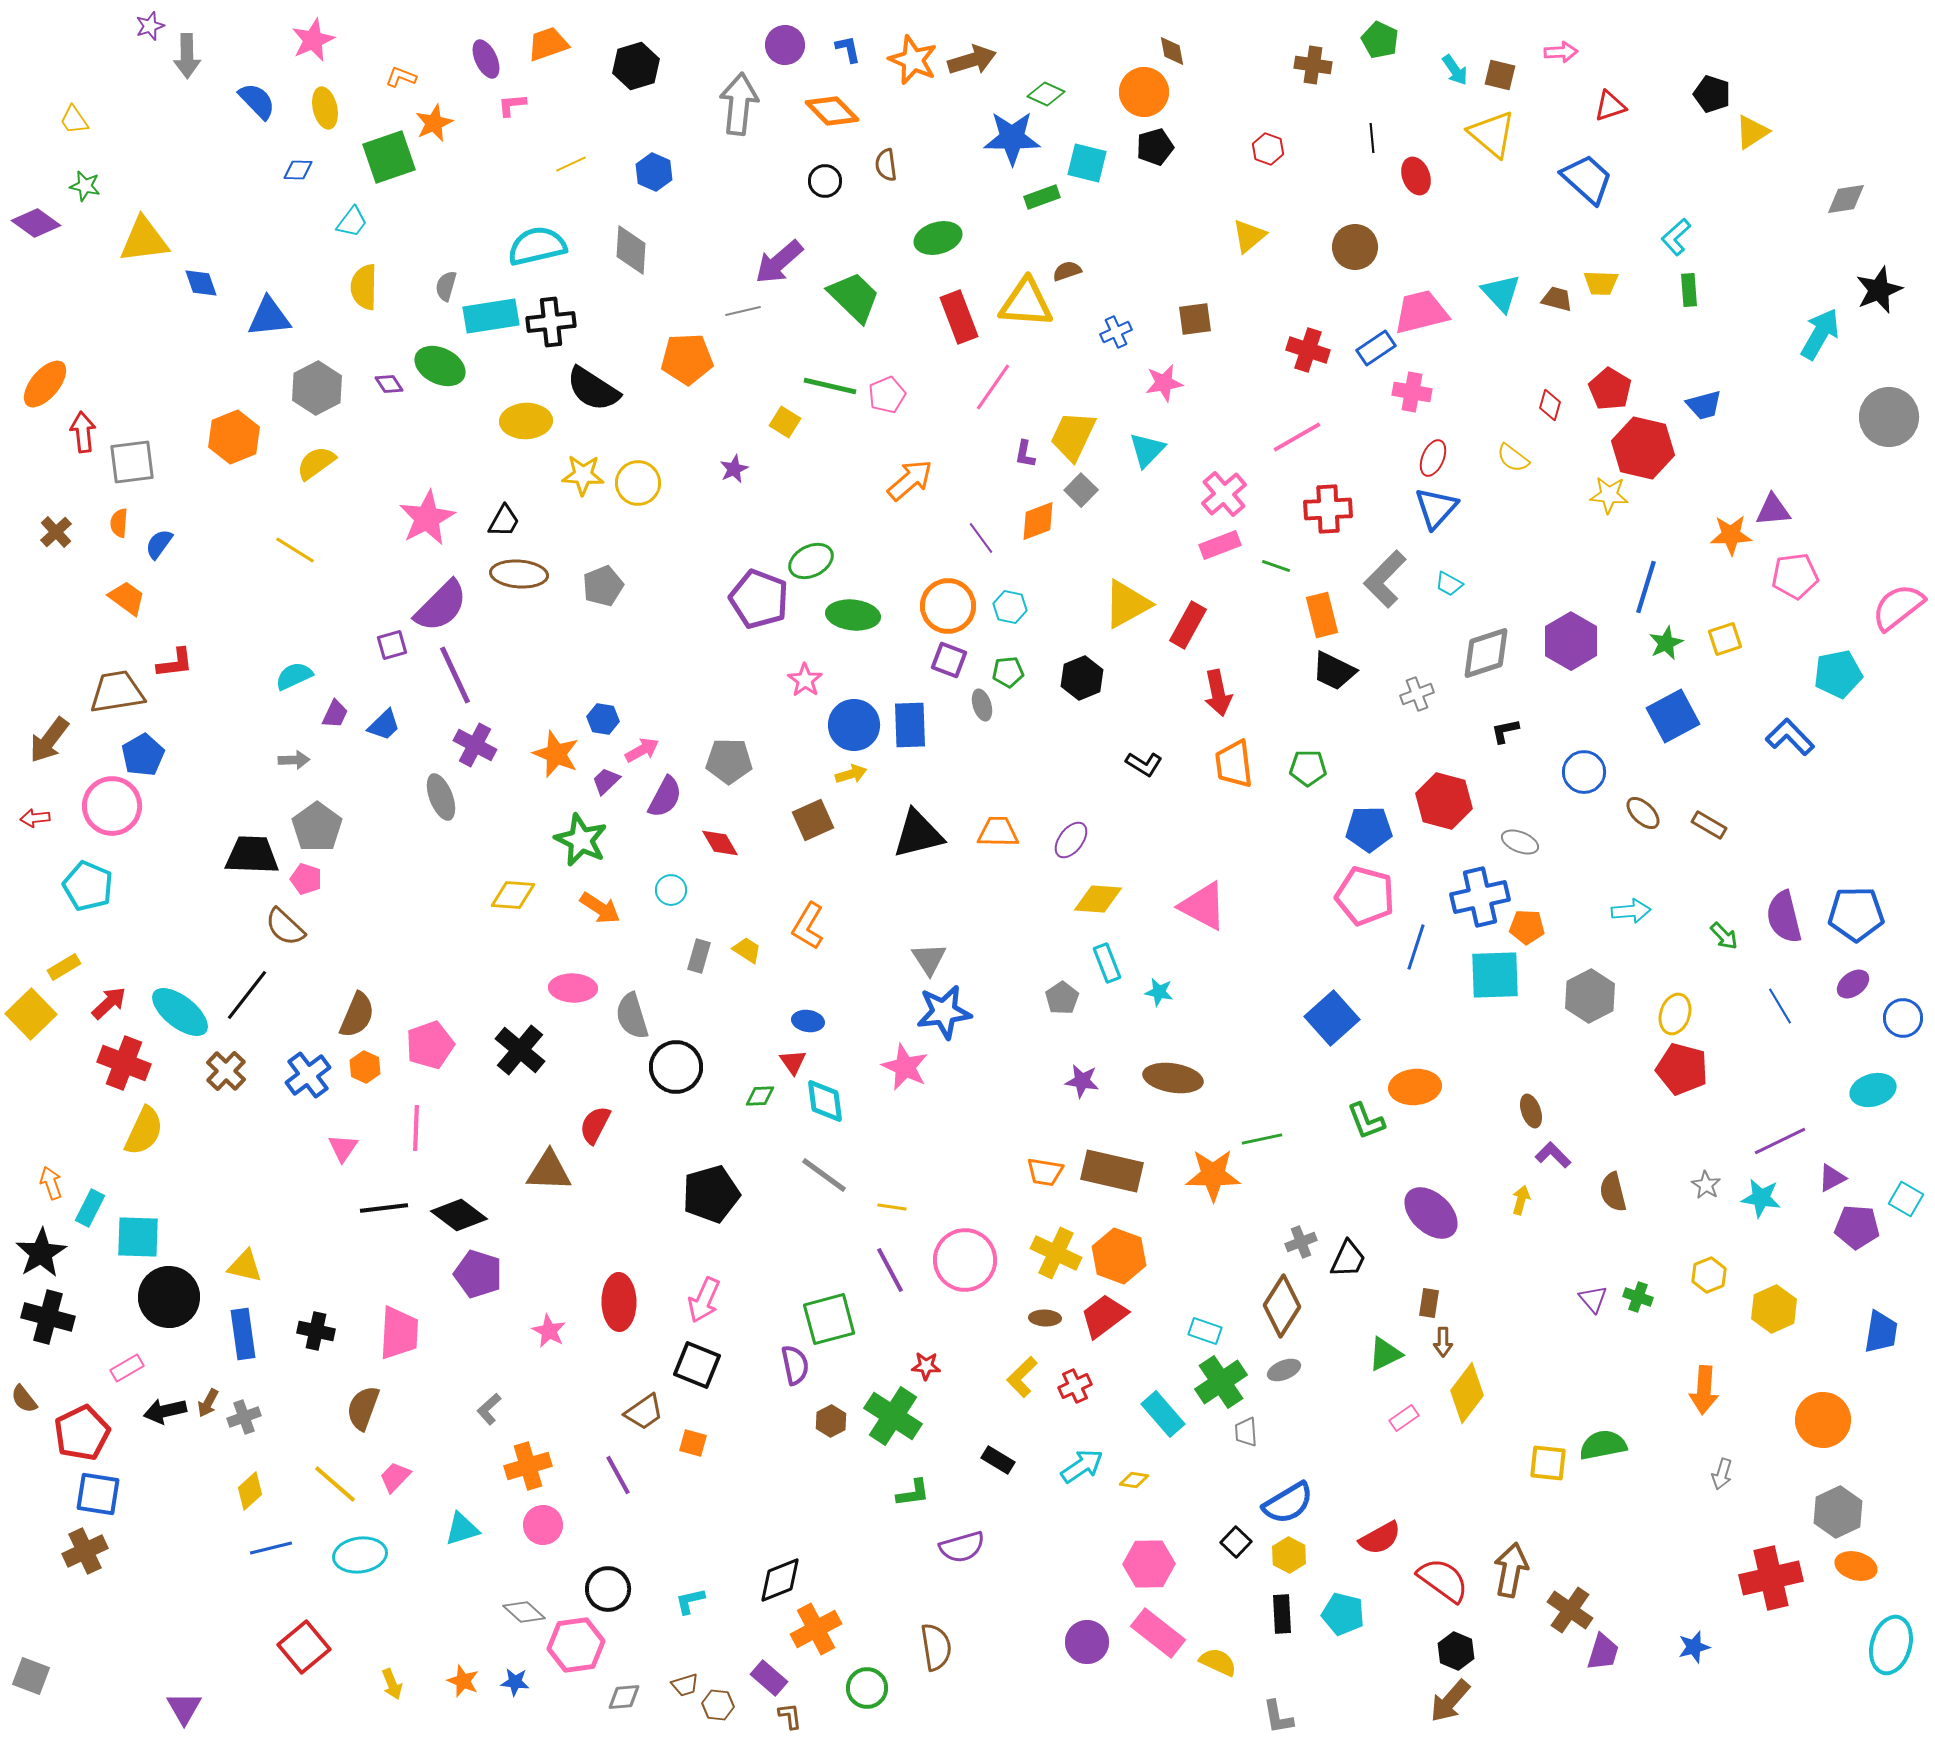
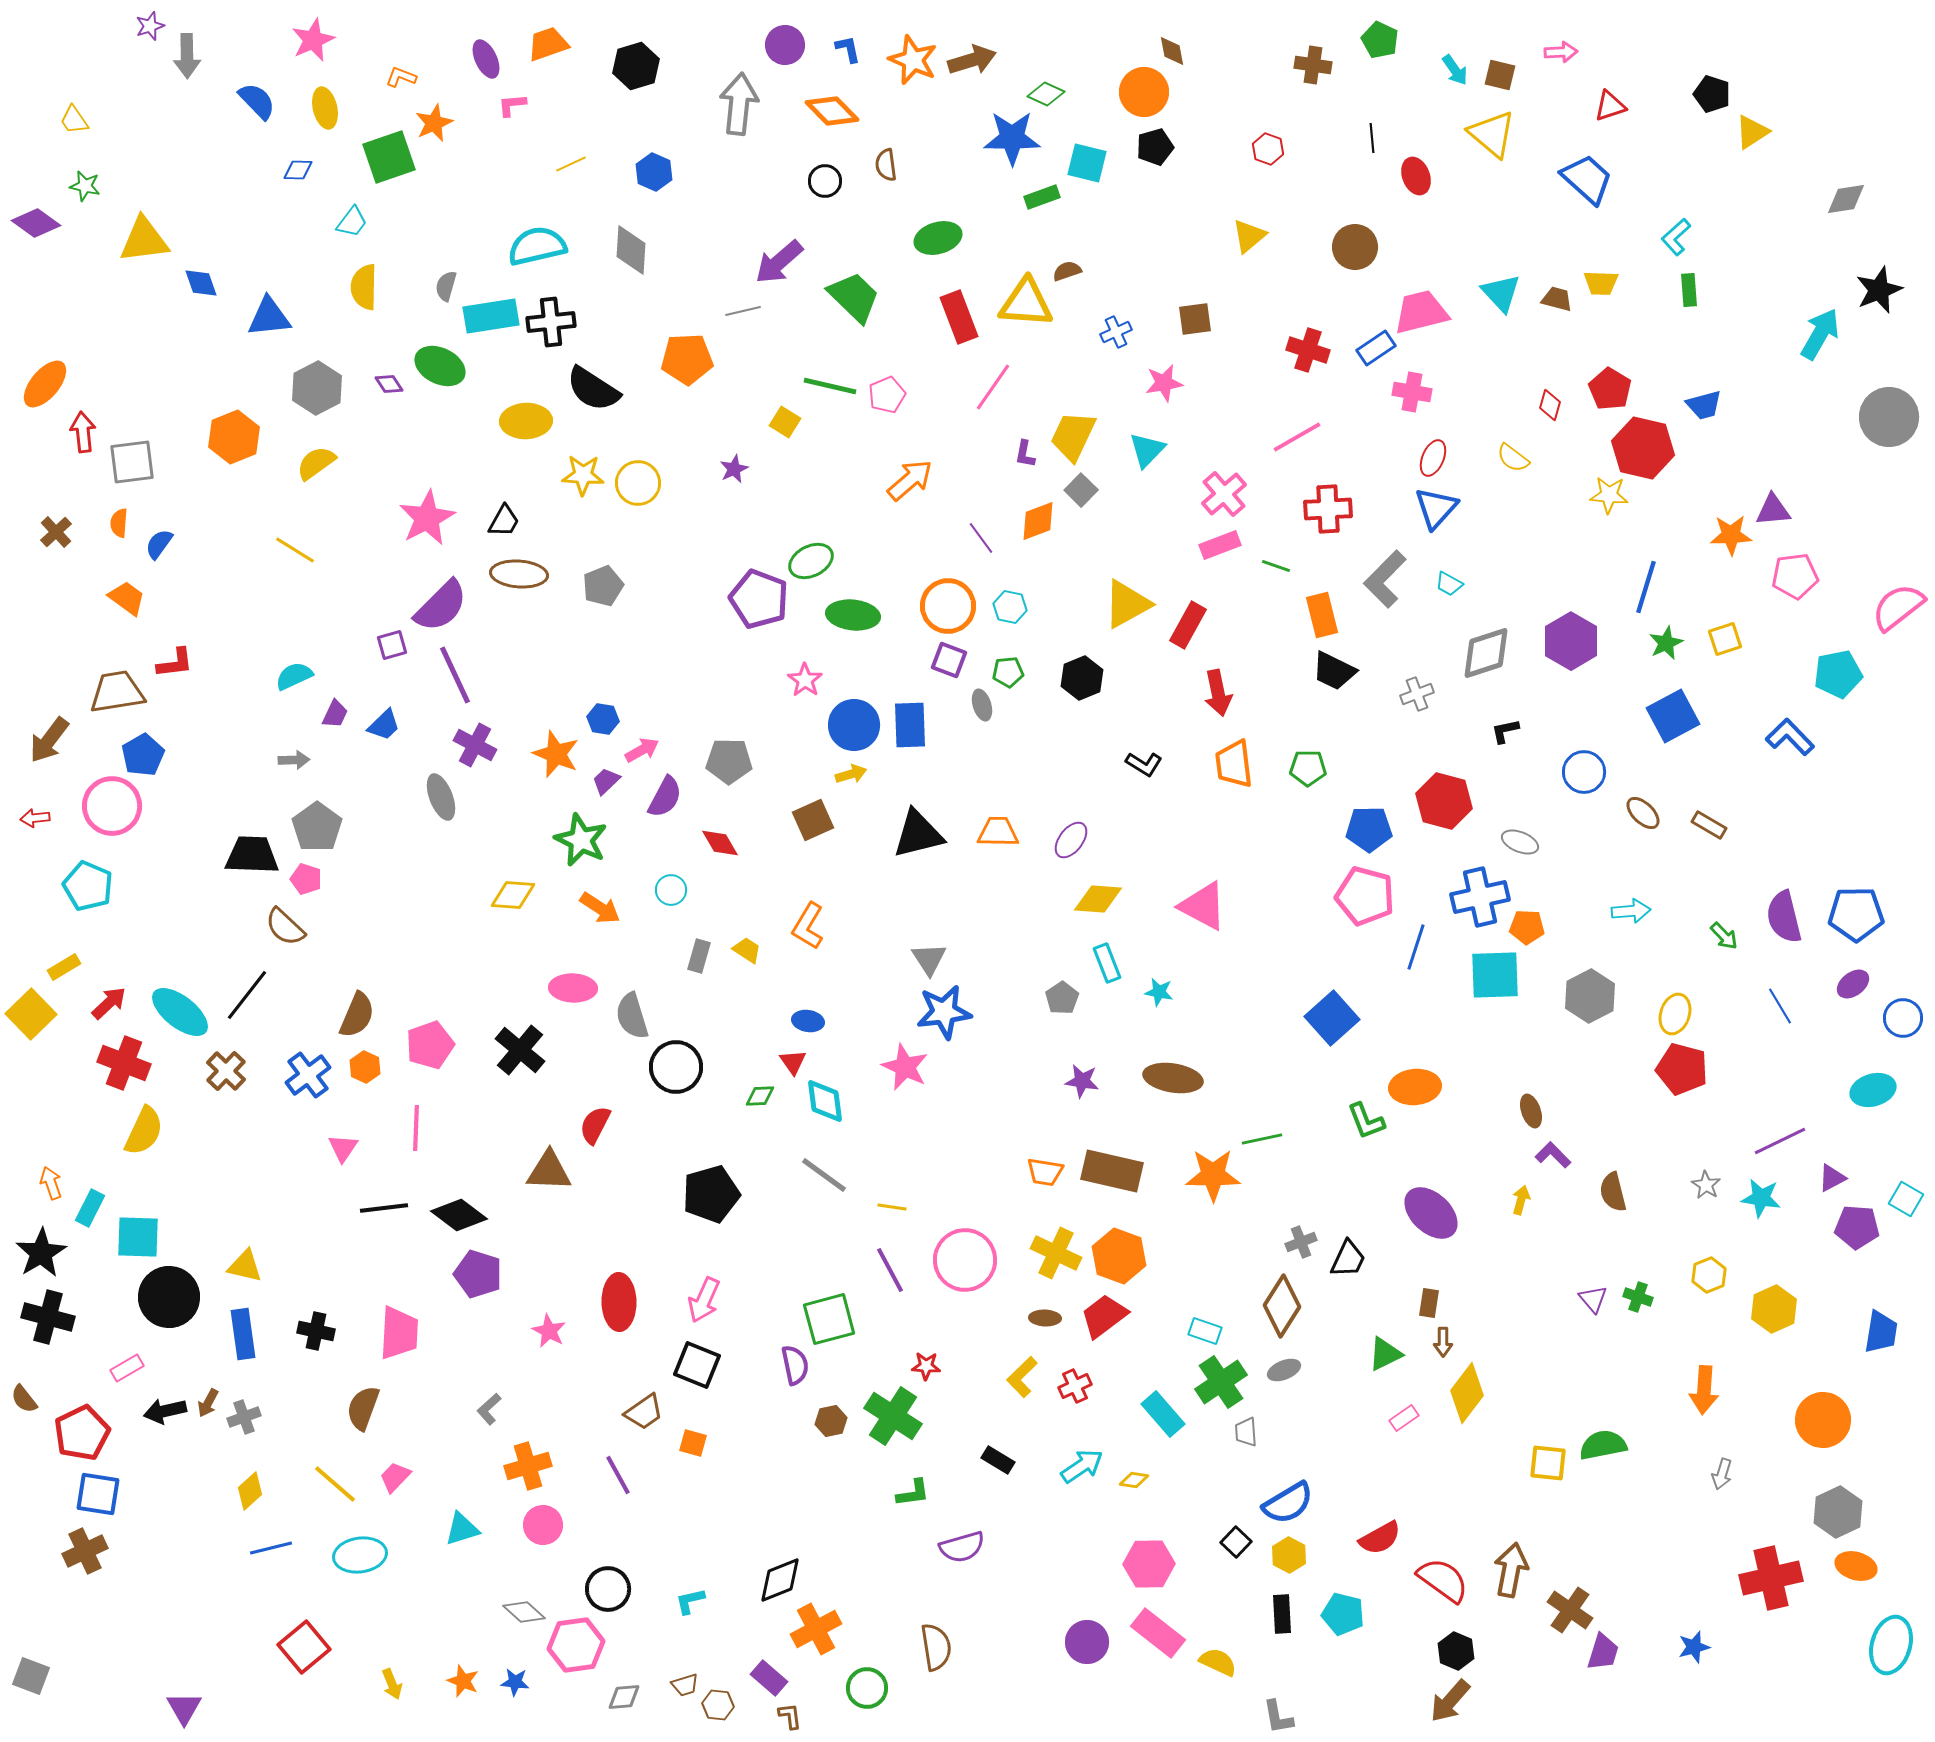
brown hexagon at (831, 1421): rotated 16 degrees clockwise
